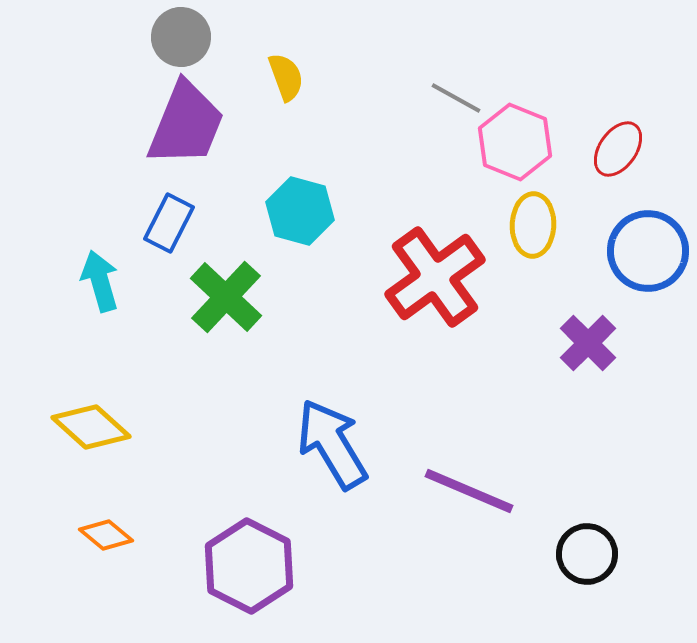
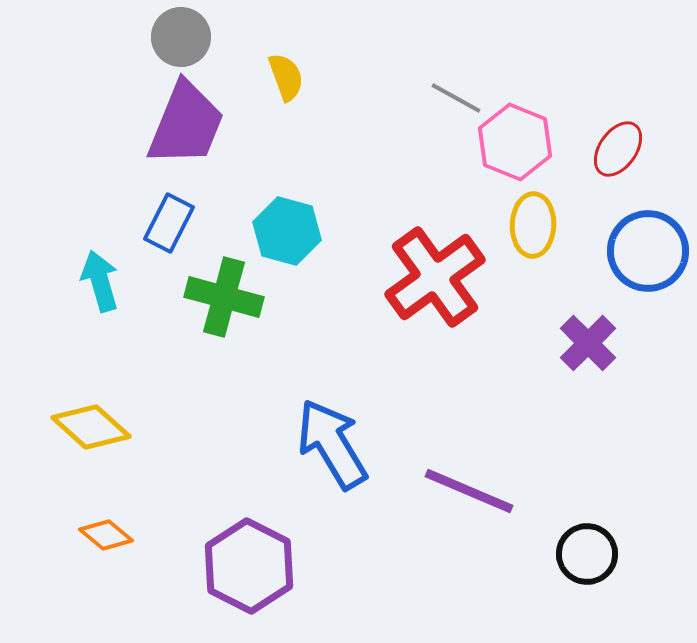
cyan hexagon: moved 13 px left, 20 px down
green cross: moved 2 px left; rotated 28 degrees counterclockwise
